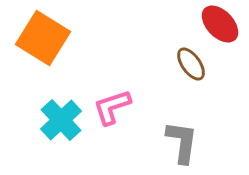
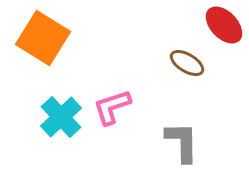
red ellipse: moved 4 px right, 1 px down
brown ellipse: moved 4 px left, 1 px up; rotated 24 degrees counterclockwise
cyan cross: moved 3 px up
gray L-shape: rotated 9 degrees counterclockwise
